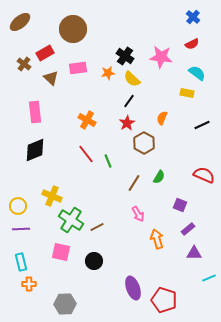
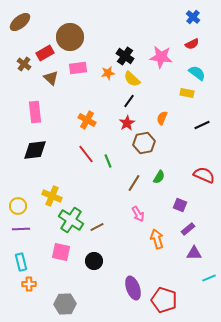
brown circle at (73, 29): moved 3 px left, 8 px down
brown hexagon at (144, 143): rotated 20 degrees clockwise
black diamond at (35, 150): rotated 15 degrees clockwise
